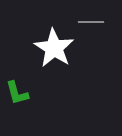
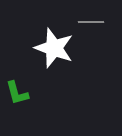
white star: rotated 12 degrees counterclockwise
